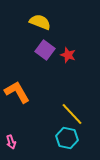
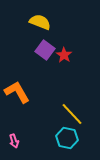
red star: moved 4 px left; rotated 14 degrees clockwise
pink arrow: moved 3 px right, 1 px up
